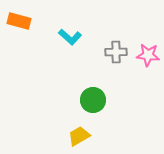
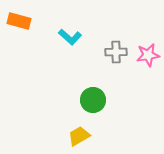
pink star: rotated 15 degrees counterclockwise
